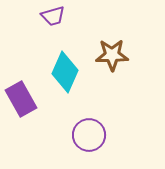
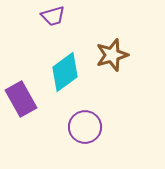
brown star: rotated 16 degrees counterclockwise
cyan diamond: rotated 30 degrees clockwise
purple circle: moved 4 px left, 8 px up
